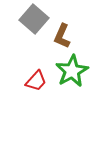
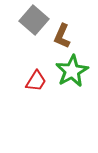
gray square: moved 1 px down
red trapezoid: rotated 10 degrees counterclockwise
